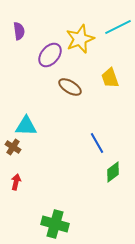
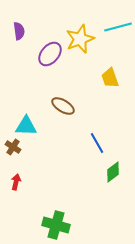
cyan line: rotated 12 degrees clockwise
purple ellipse: moved 1 px up
brown ellipse: moved 7 px left, 19 px down
green cross: moved 1 px right, 1 px down
